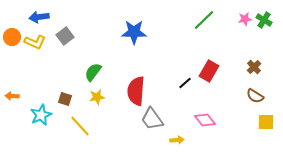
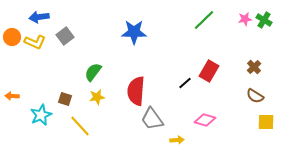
pink diamond: rotated 35 degrees counterclockwise
